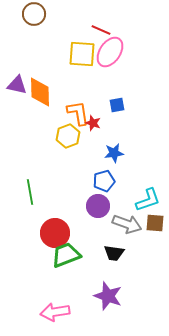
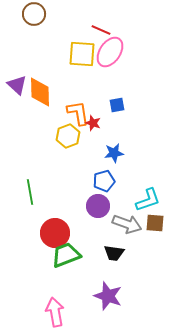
purple triangle: rotated 30 degrees clockwise
pink arrow: rotated 88 degrees clockwise
